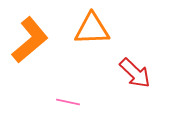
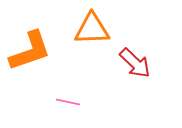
orange L-shape: moved 11 px down; rotated 21 degrees clockwise
red arrow: moved 10 px up
